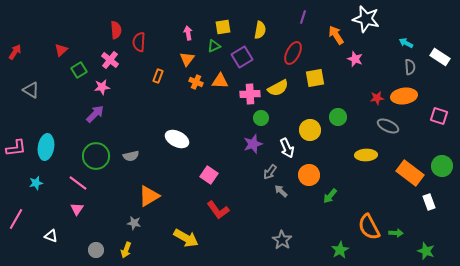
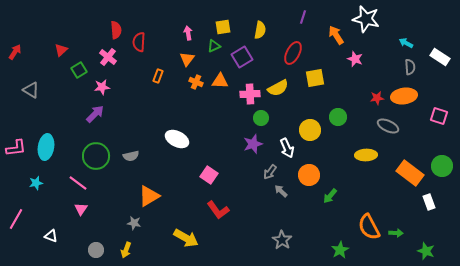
pink cross at (110, 60): moved 2 px left, 3 px up
pink triangle at (77, 209): moved 4 px right
